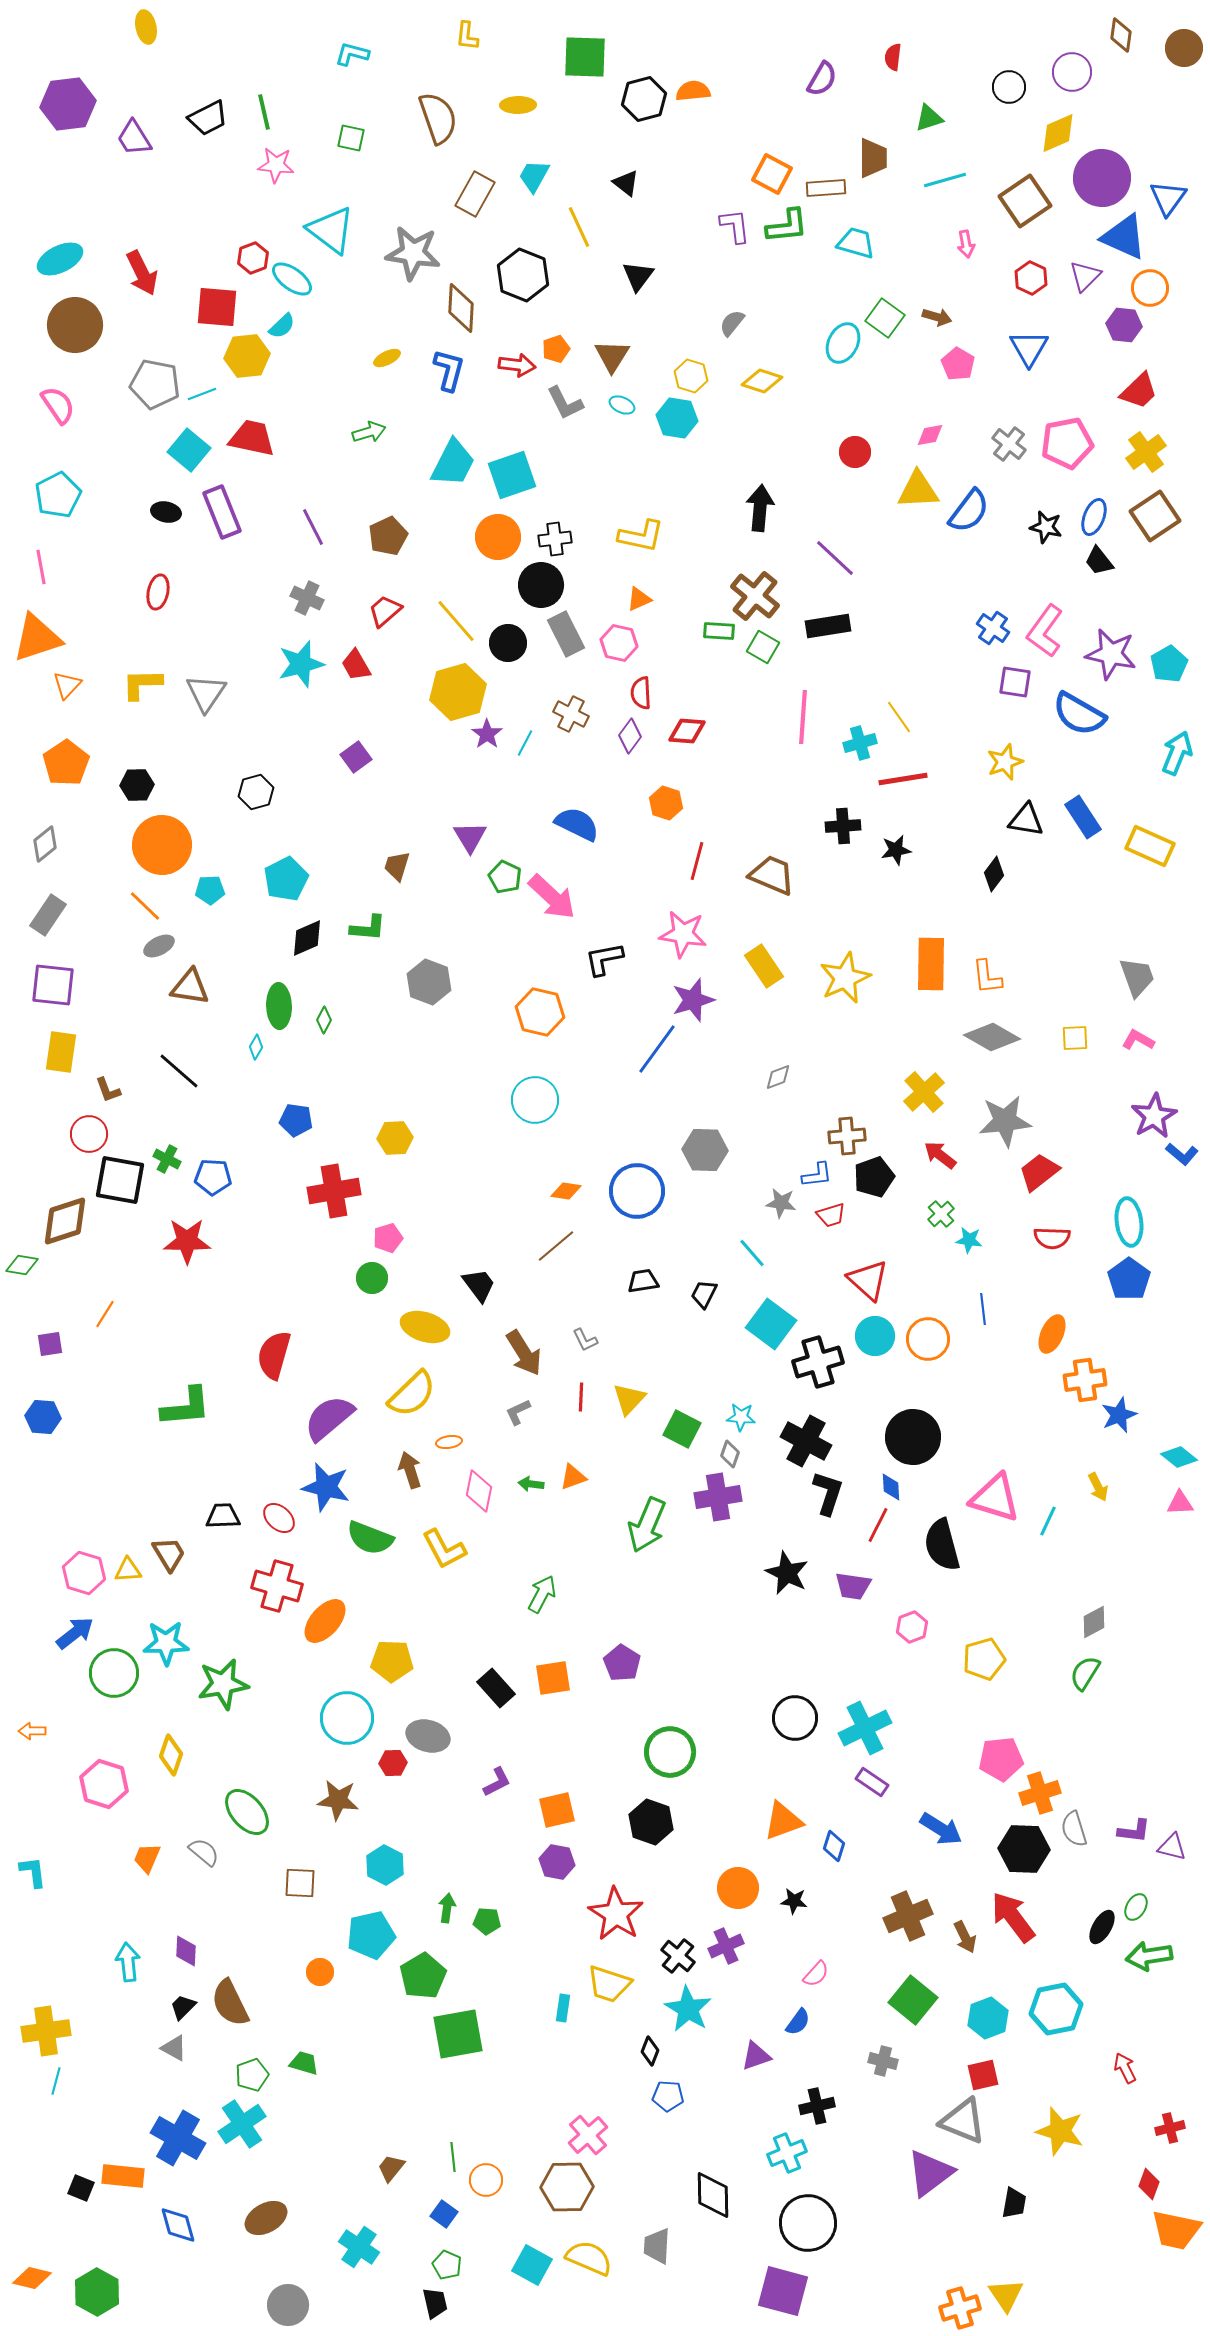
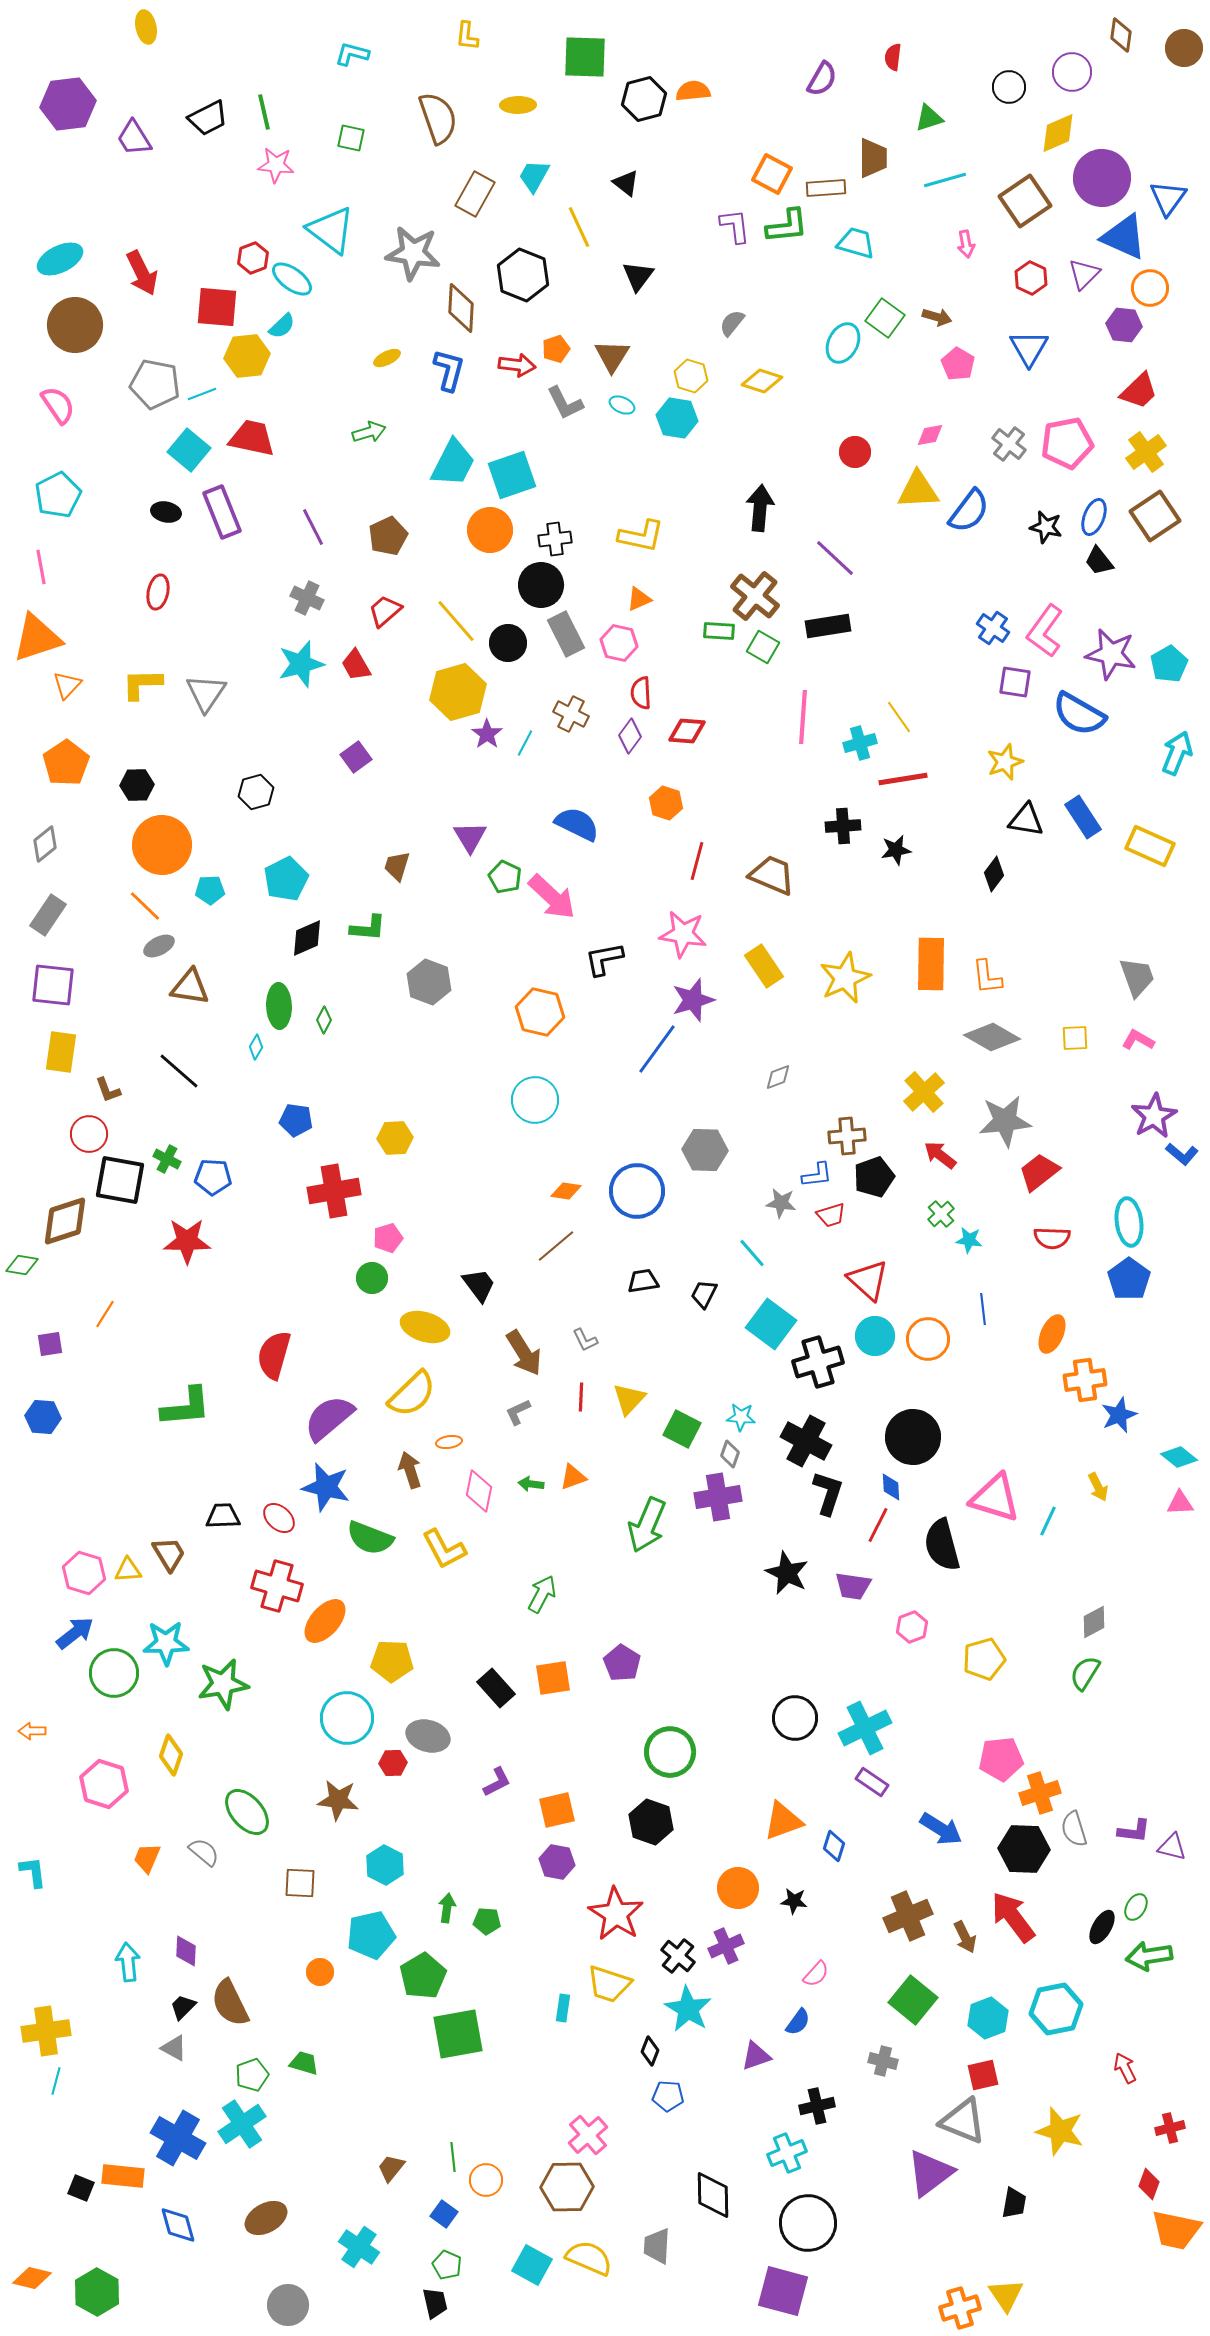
purple triangle at (1085, 276): moved 1 px left, 2 px up
orange circle at (498, 537): moved 8 px left, 7 px up
